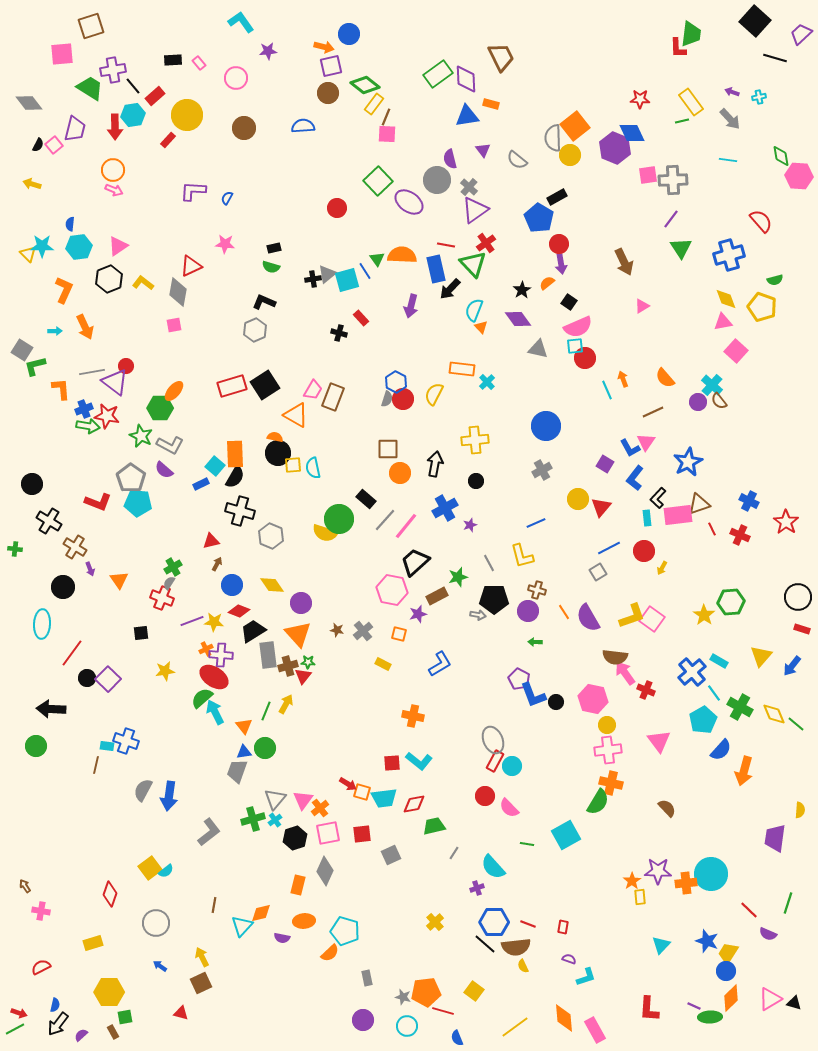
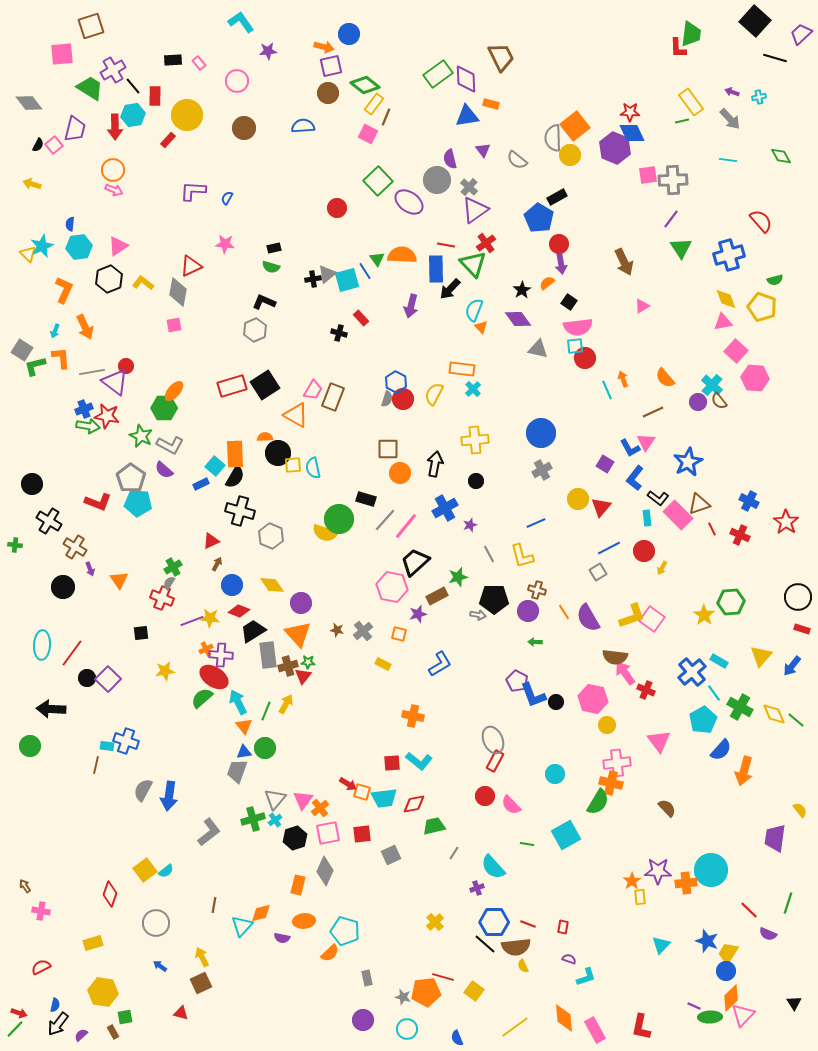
purple cross at (113, 70): rotated 20 degrees counterclockwise
pink circle at (236, 78): moved 1 px right, 3 px down
red rectangle at (155, 96): rotated 48 degrees counterclockwise
red star at (640, 99): moved 10 px left, 13 px down
pink square at (387, 134): moved 19 px left; rotated 24 degrees clockwise
green diamond at (781, 156): rotated 20 degrees counterclockwise
pink hexagon at (799, 176): moved 44 px left, 202 px down
cyan star at (42, 246): rotated 25 degrees counterclockwise
blue rectangle at (436, 269): rotated 12 degrees clockwise
pink semicircle at (578, 327): rotated 16 degrees clockwise
cyan arrow at (55, 331): rotated 112 degrees clockwise
cyan cross at (487, 382): moved 14 px left, 7 px down
orange L-shape at (61, 389): moved 31 px up
green hexagon at (160, 408): moved 4 px right
blue circle at (546, 426): moved 5 px left, 7 px down
orange semicircle at (275, 437): moved 10 px left; rotated 14 degrees counterclockwise
black L-shape at (658, 498): rotated 95 degrees counterclockwise
black rectangle at (366, 499): rotated 24 degrees counterclockwise
pink rectangle at (678, 515): rotated 52 degrees clockwise
red triangle at (211, 541): rotated 12 degrees counterclockwise
green cross at (15, 549): moved 4 px up
gray line at (489, 563): moved 9 px up
pink hexagon at (392, 590): moved 3 px up
yellow star at (214, 622): moved 4 px left, 4 px up
cyan ellipse at (42, 624): moved 21 px down
purple pentagon at (519, 679): moved 2 px left, 2 px down
cyan arrow at (215, 712): moved 23 px right, 10 px up
green line at (796, 724): moved 4 px up
green circle at (36, 746): moved 6 px left
pink cross at (608, 750): moved 9 px right, 13 px down
cyan circle at (512, 766): moved 43 px right, 8 px down
pink semicircle at (509, 808): moved 2 px right, 3 px up
yellow semicircle at (800, 810): rotated 42 degrees counterclockwise
yellow square at (150, 868): moved 5 px left, 2 px down
cyan circle at (711, 874): moved 4 px up
yellow hexagon at (109, 992): moved 6 px left; rotated 8 degrees clockwise
pink triangle at (770, 999): moved 27 px left, 16 px down; rotated 15 degrees counterclockwise
black triangle at (794, 1003): rotated 42 degrees clockwise
red L-shape at (649, 1009): moved 8 px left, 18 px down; rotated 8 degrees clockwise
red line at (443, 1011): moved 34 px up
cyan circle at (407, 1026): moved 3 px down
green line at (15, 1029): rotated 18 degrees counterclockwise
